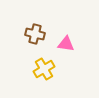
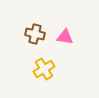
pink triangle: moved 1 px left, 7 px up
